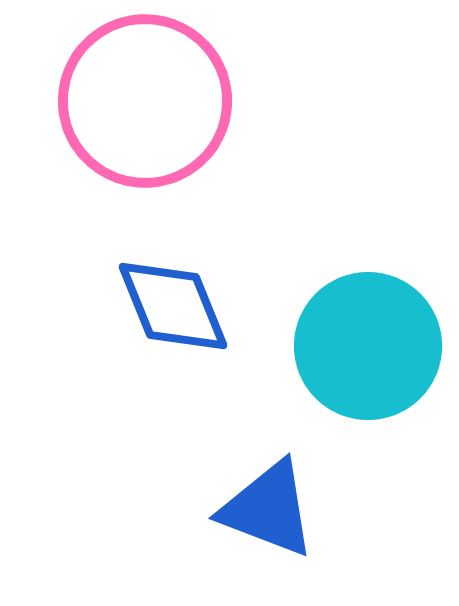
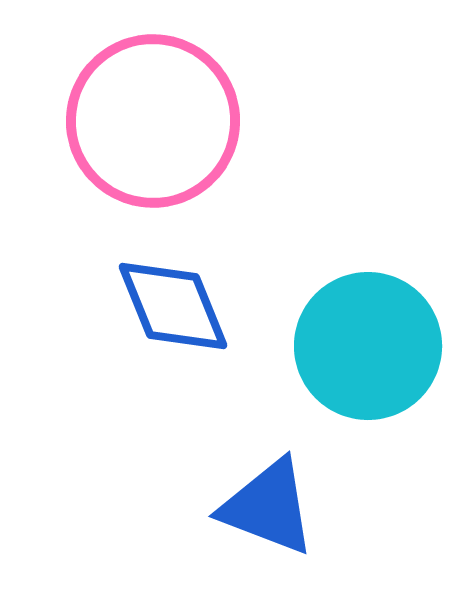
pink circle: moved 8 px right, 20 px down
blue triangle: moved 2 px up
